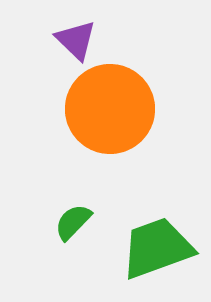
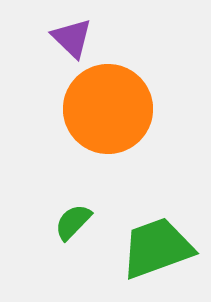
purple triangle: moved 4 px left, 2 px up
orange circle: moved 2 px left
